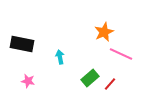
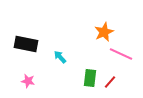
black rectangle: moved 4 px right
cyan arrow: rotated 32 degrees counterclockwise
green rectangle: rotated 42 degrees counterclockwise
red line: moved 2 px up
